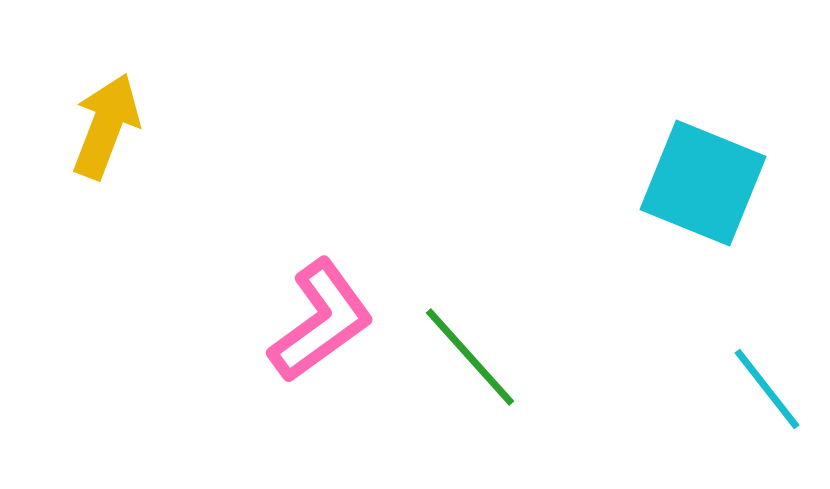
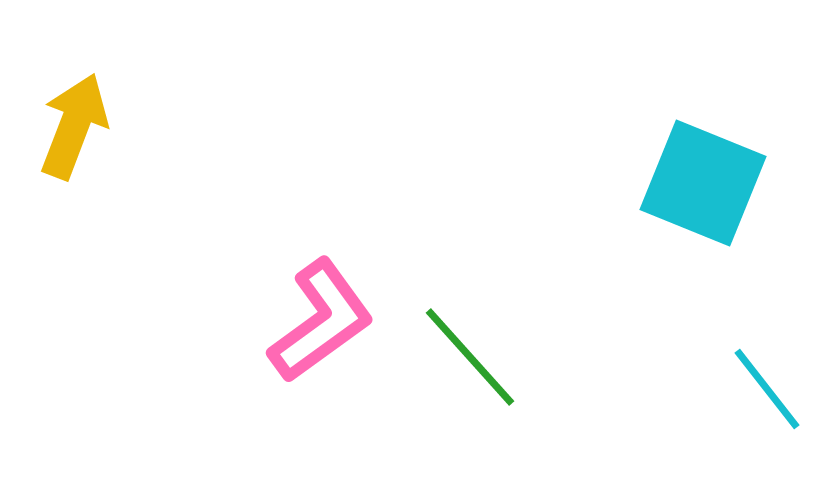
yellow arrow: moved 32 px left
